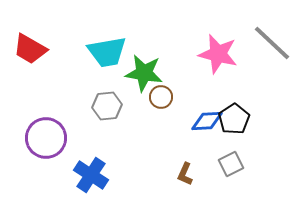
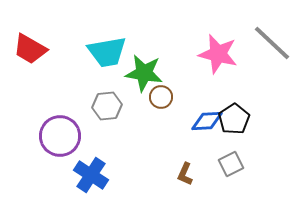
purple circle: moved 14 px right, 2 px up
